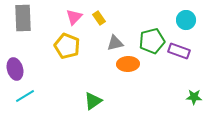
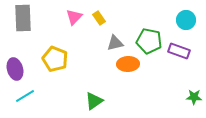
green pentagon: moved 3 px left; rotated 25 degrees clockwise
yellow pentagon: moved 12 px left, 13 px down
green triangle: moved 1 px right
